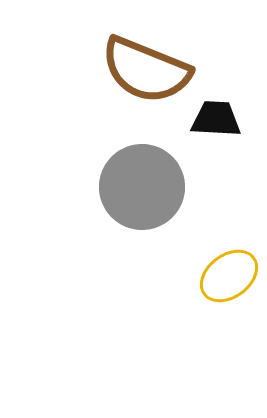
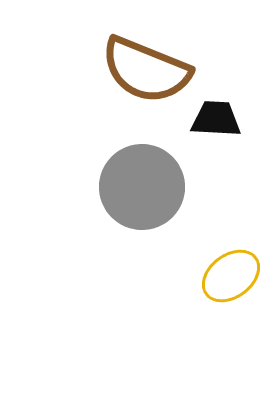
yellow ellipse: moved 2 px right
